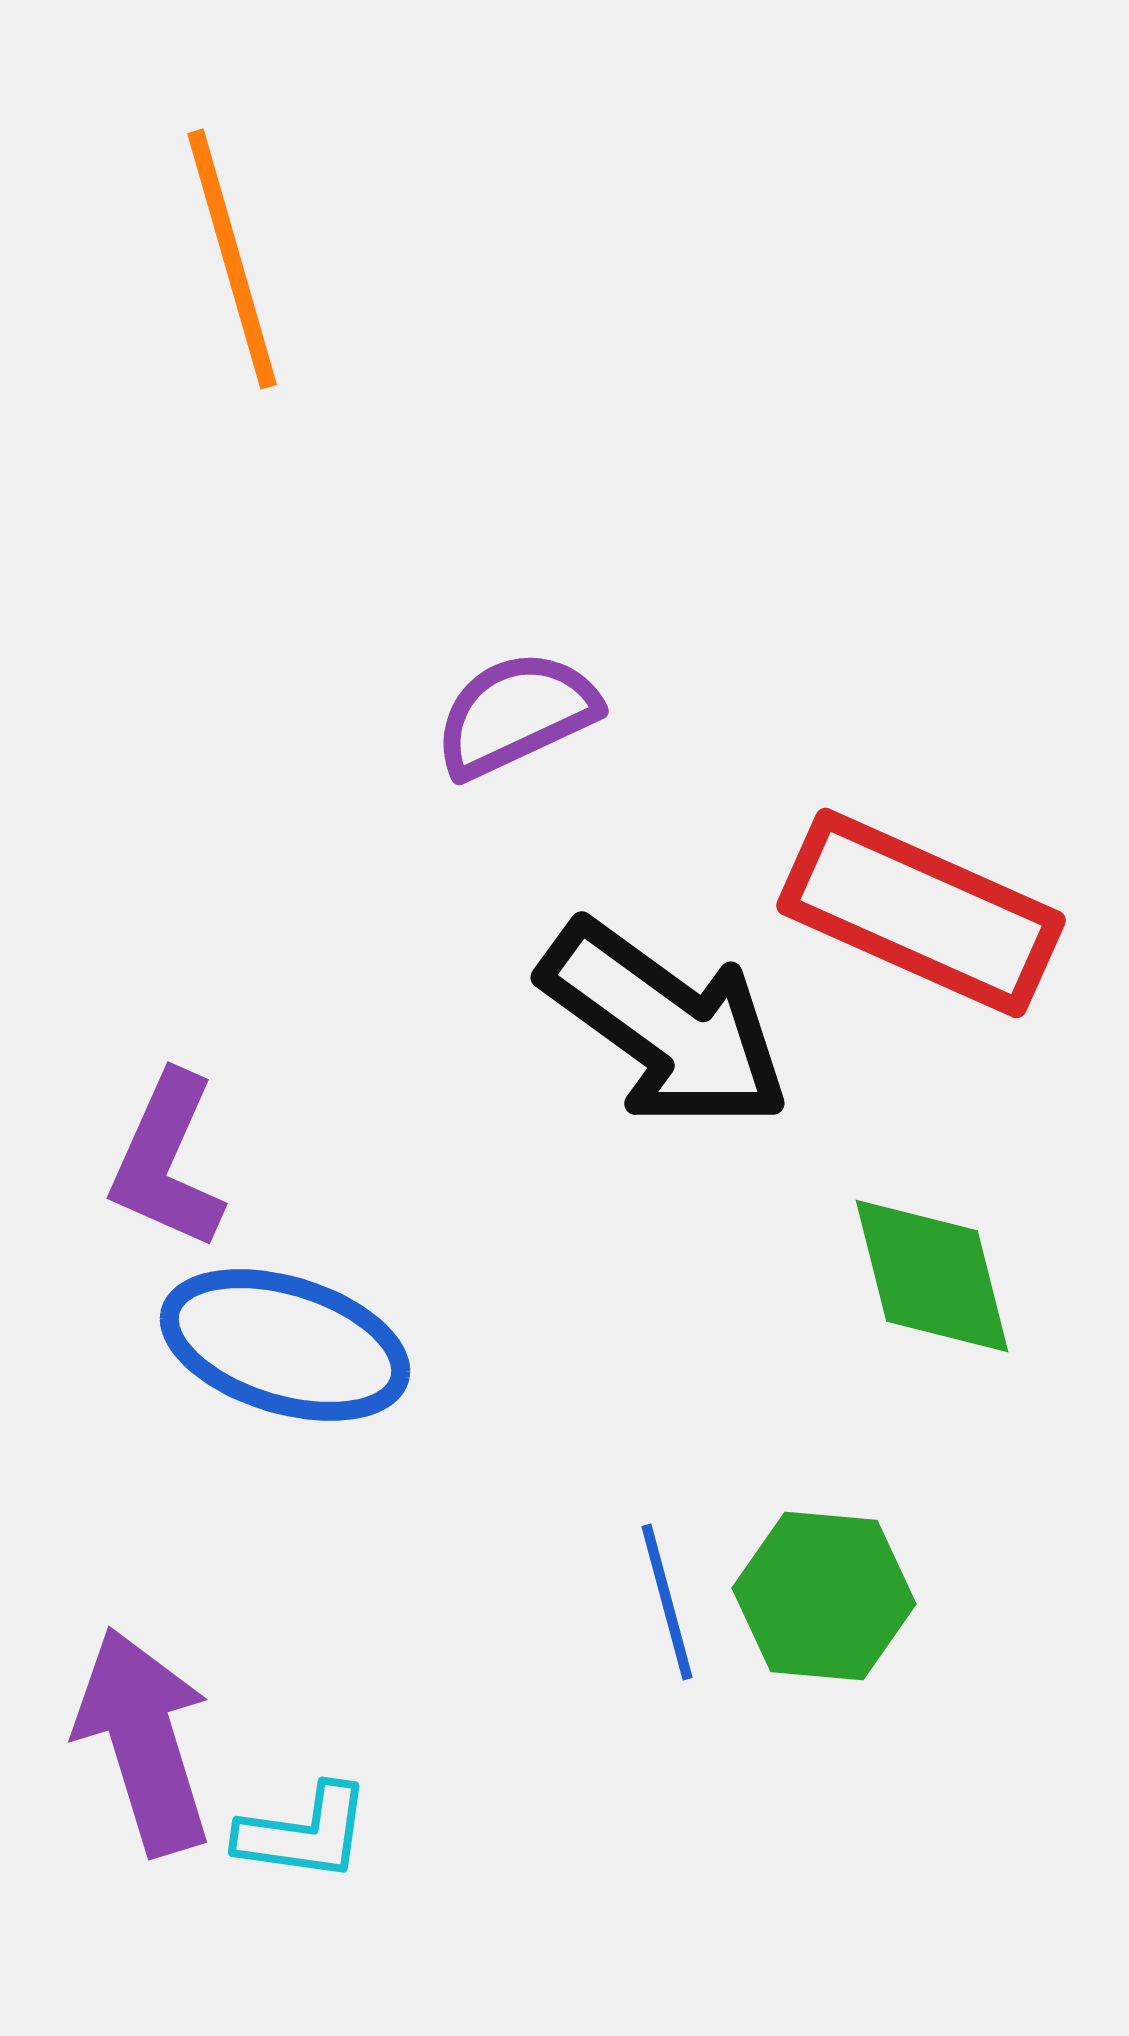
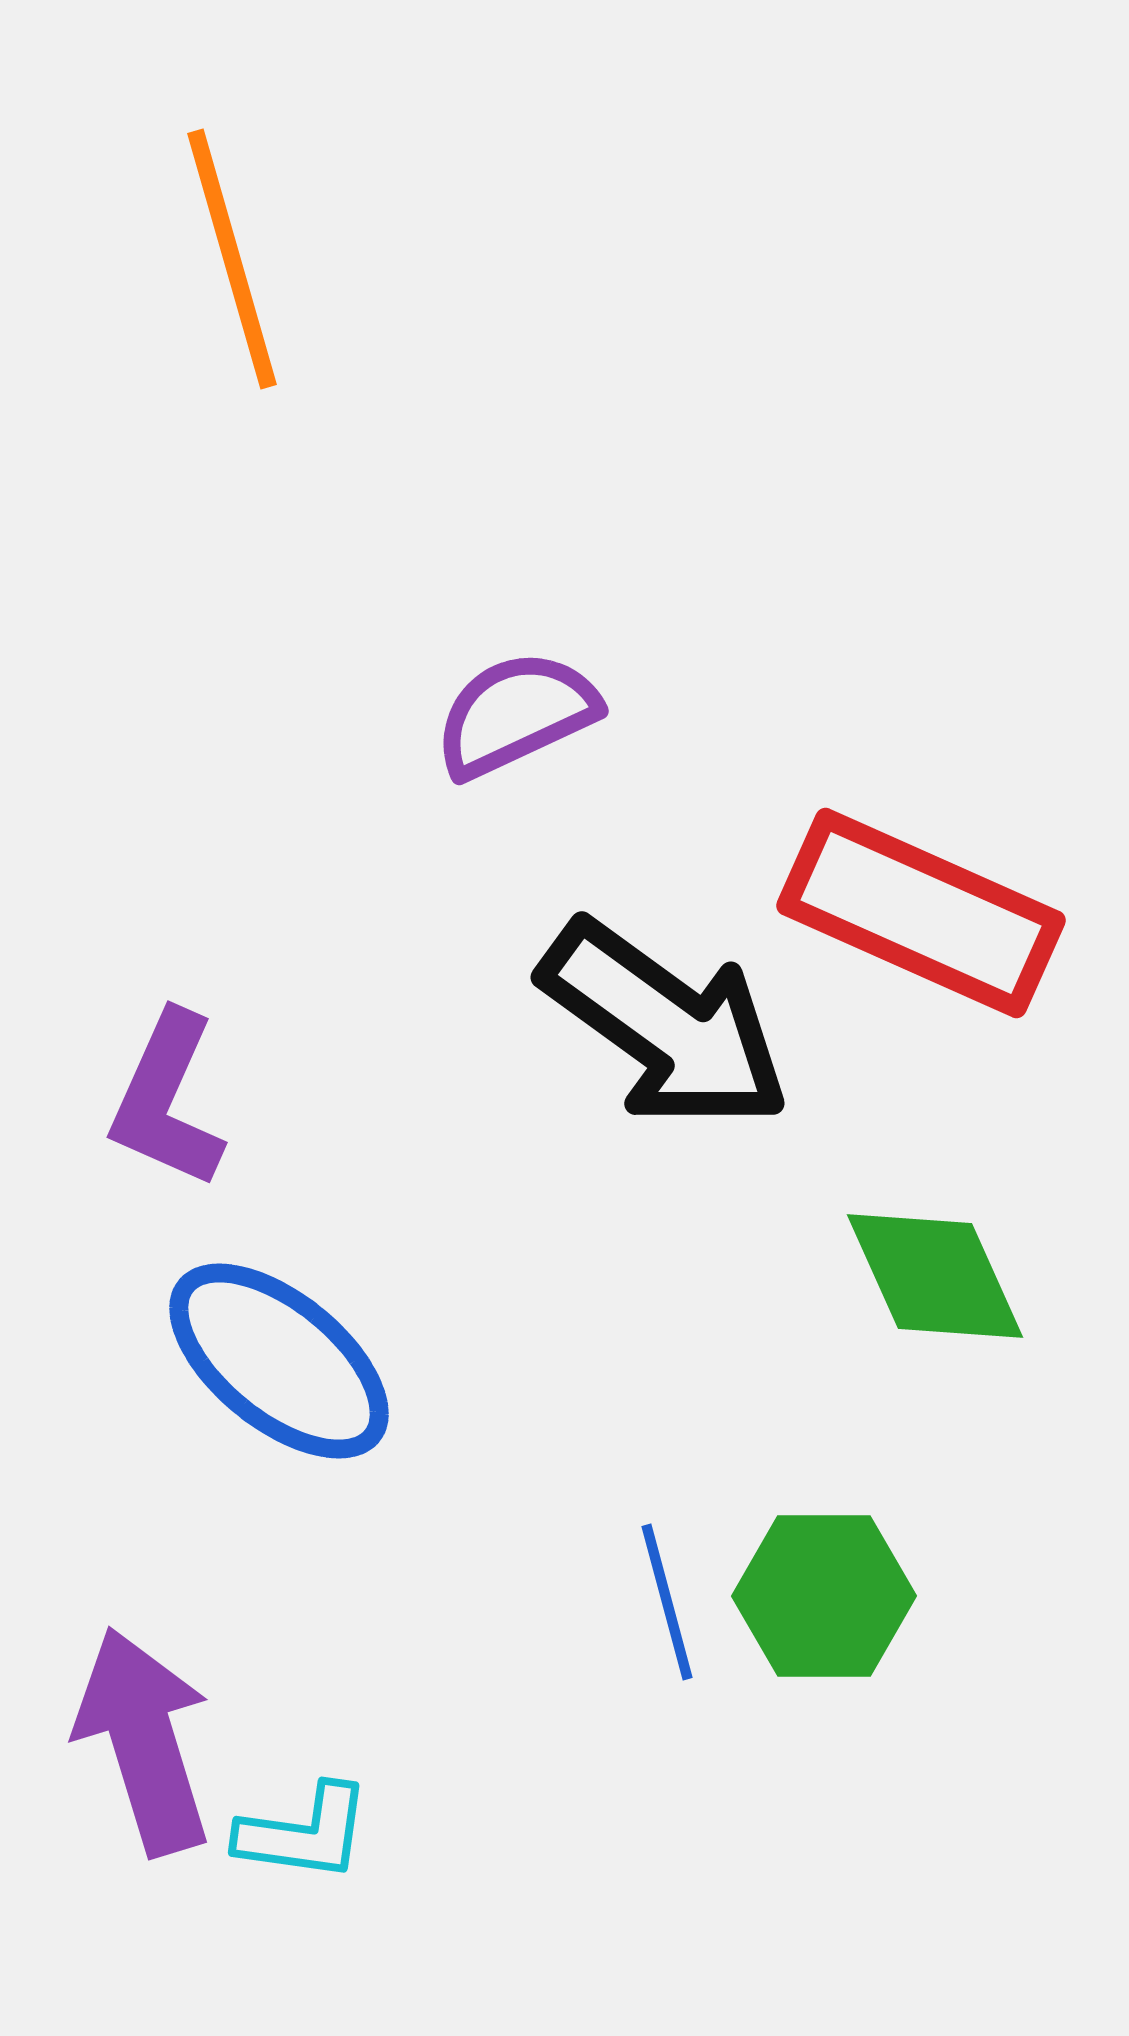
purple L-shape: moved 61 px up
green diamond: moved 3 px right; rotated 10 degrees counterclockwise
blue ellipse: moved 6 px left, 16 px down; rotated 22 degrees clockwise
green hexagon: rotated 5 degrees counterclockwise
